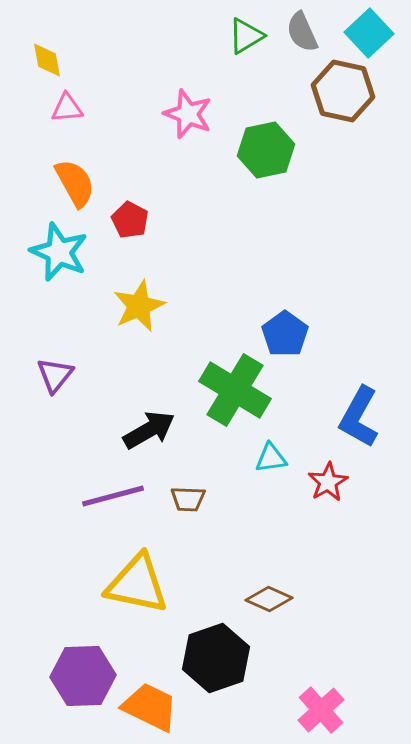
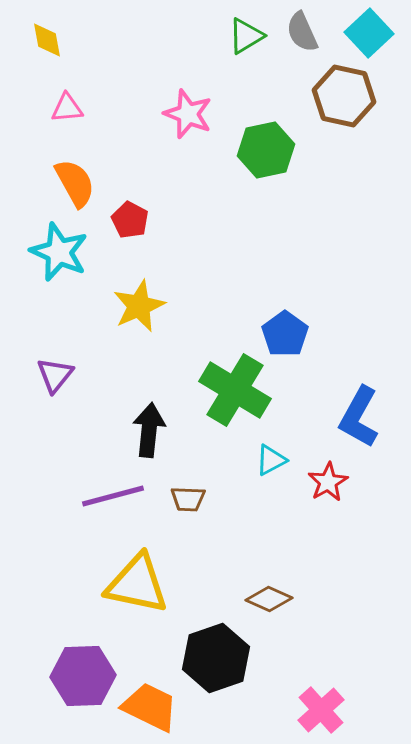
yellow diamond: moved 20 px up
brown hexagon: moved 1 px right, 5 px down
black arrow: rotated 54 degrees counterclockwise
cyan triangle: moved 2 px down; rotated 20 degrees counterclockwise
